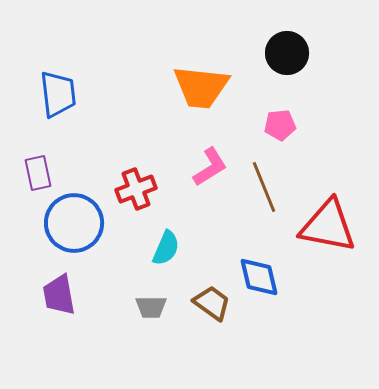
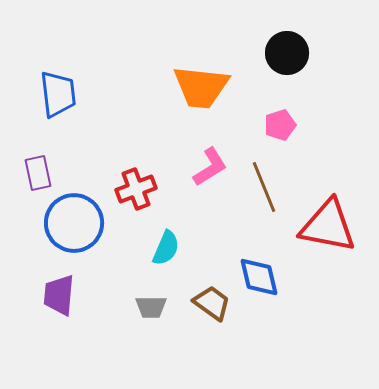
pink pentagon: rotated 12 degrees counterclockwise
purple trapezoid: rotated 15 degrees clockwise
